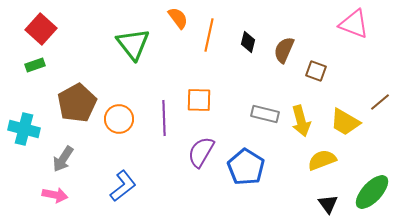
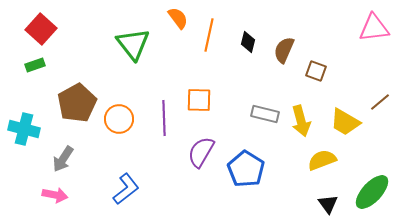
pink triangle: moved 20 px right, 4 px down; rotated 28 degrees counterclockwise
blue pentagon: moved 2 px down
blue L-shape: moved 3 px right, 3 px down
